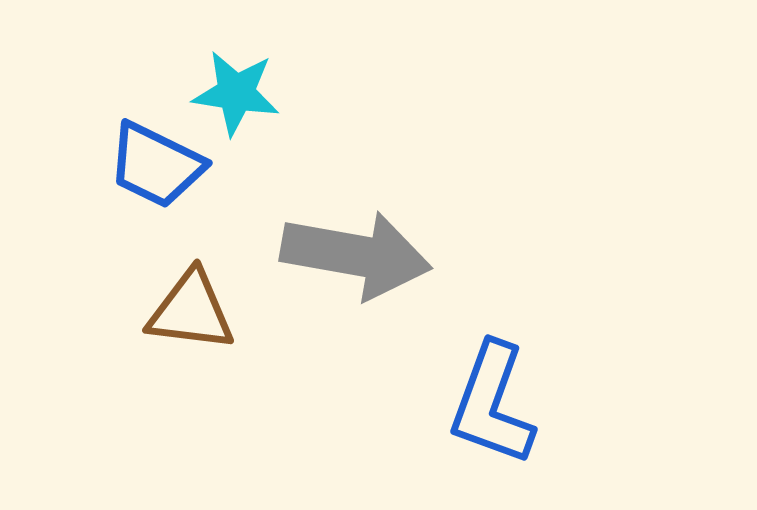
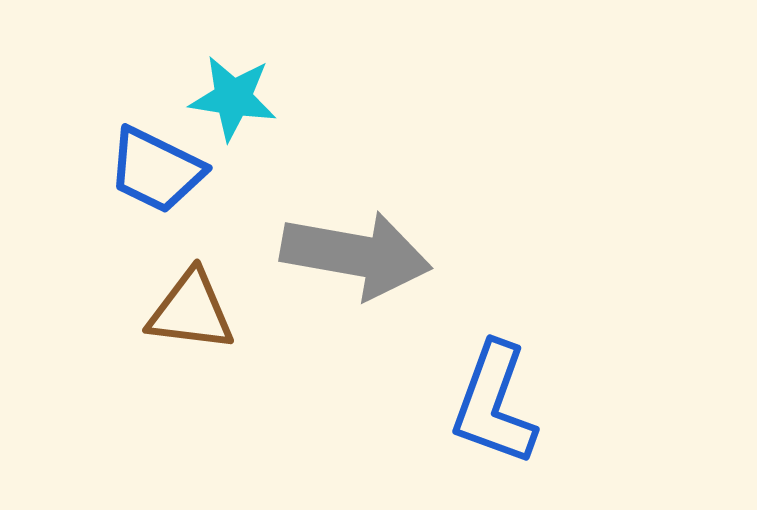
cyan star: moved 3 px left, 5 px down
blue trapezoid: moved 5 px down
blue L-shape: moved 2 px right
